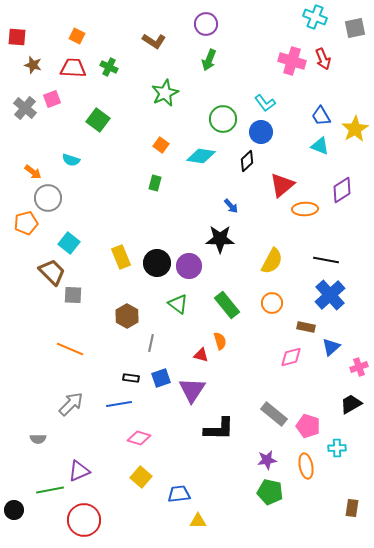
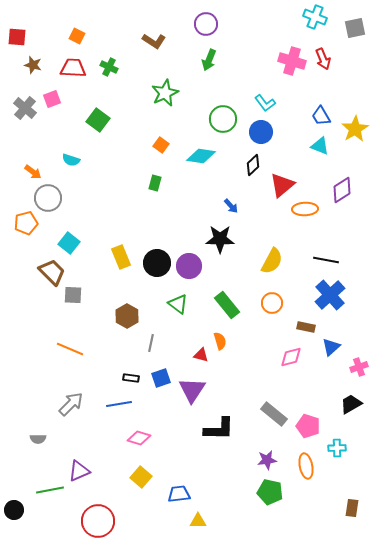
black diamond at (247, 161): moved 6 px right, 4 px down
red circle at (84, 520): moved 14 px right, 1 px down
